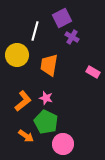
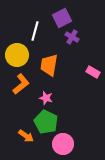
orange L-shape: moved 2 px left, 17 px up
